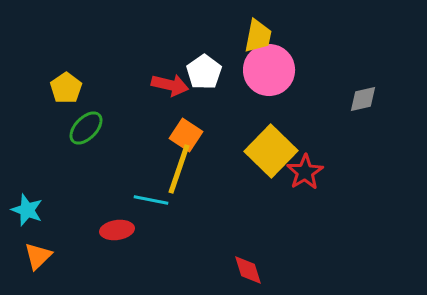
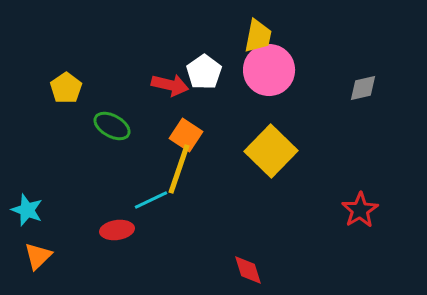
gray diamond: moved 11 px up
green ellipse: moved 26 px right, 2 px up; rotated 75 degrees clockwise
red star: moved 55 px right, 38 px down
cyan line: rotated 36 degrees counterclockwise
